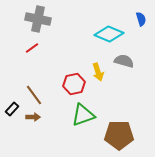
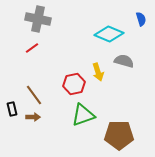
black rectangle: rotated 56 degrees counterclockwise
